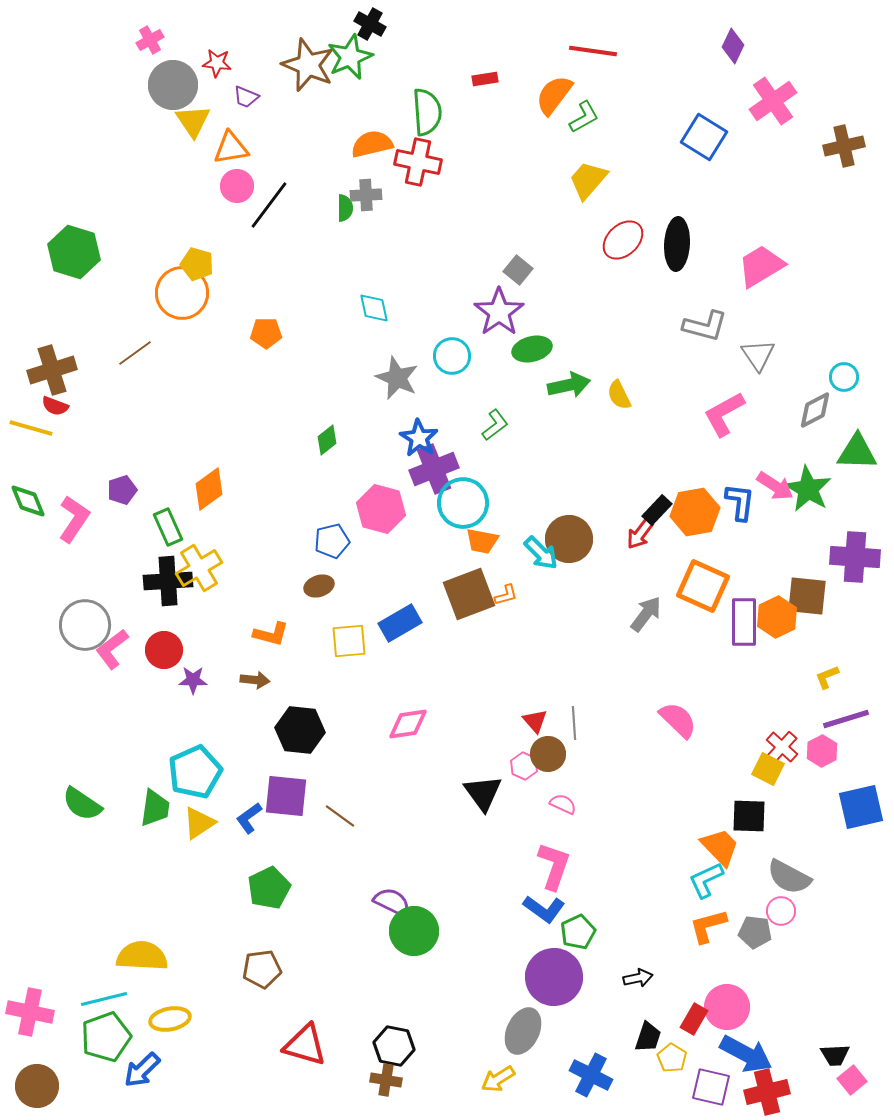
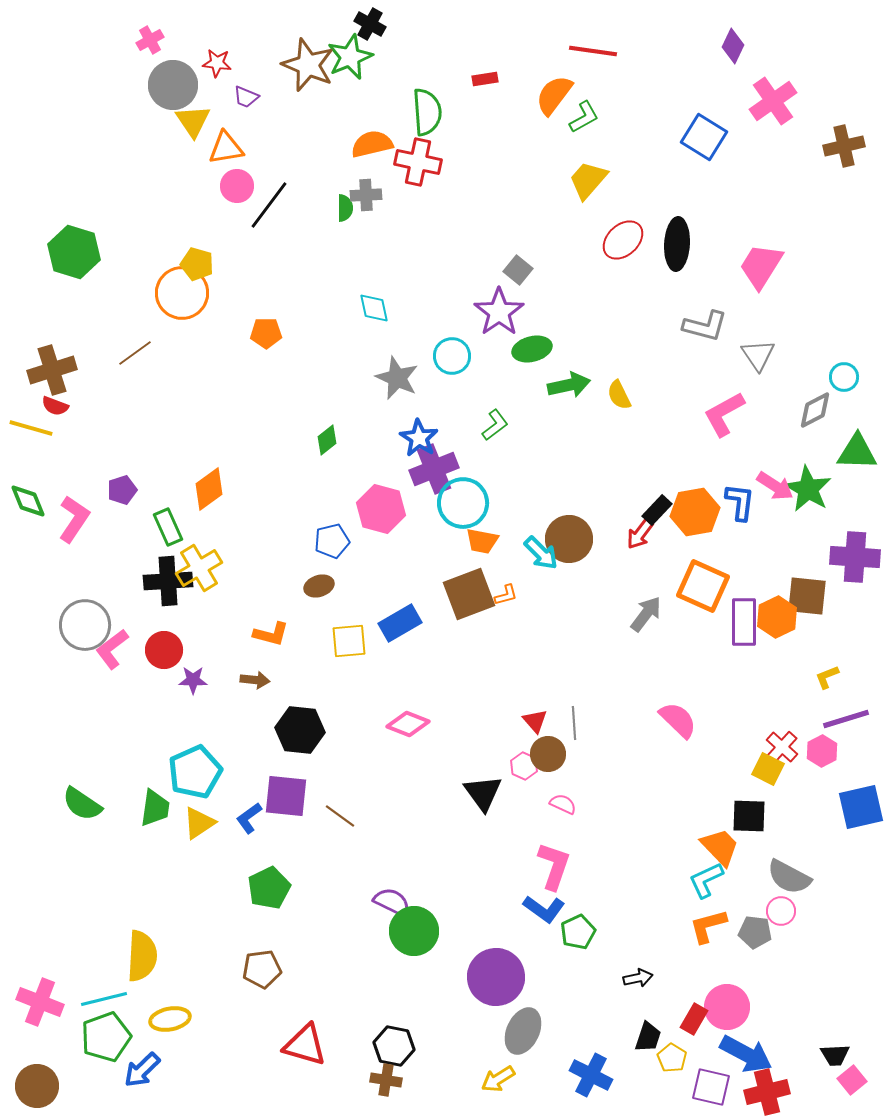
orange triangle at (231, 148): moved 5 px left
pink trapezoid at (761, 266): rotated 27 degrees counterclockwise
pink diamond at (408, 724): rotated 30 degrees clockwise
yellow semicircle at (142, 956): rotated 90 degrees clockwise
purple circle at (554, 977): moved 58 px left
pink cross at (30, 1012): moved 10 px right, 10 px up; rotated 9 degrees clockwise
